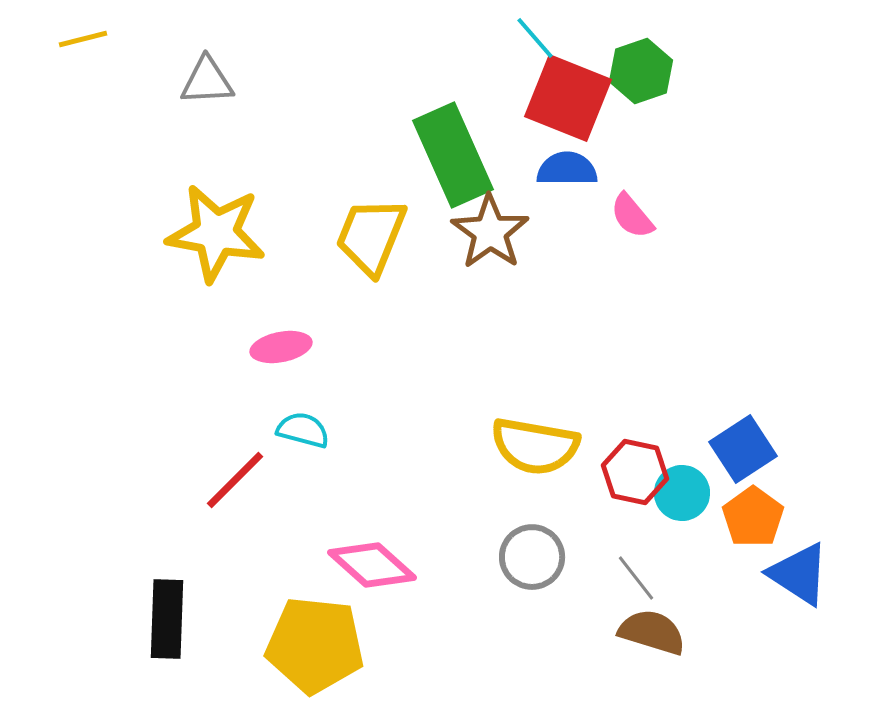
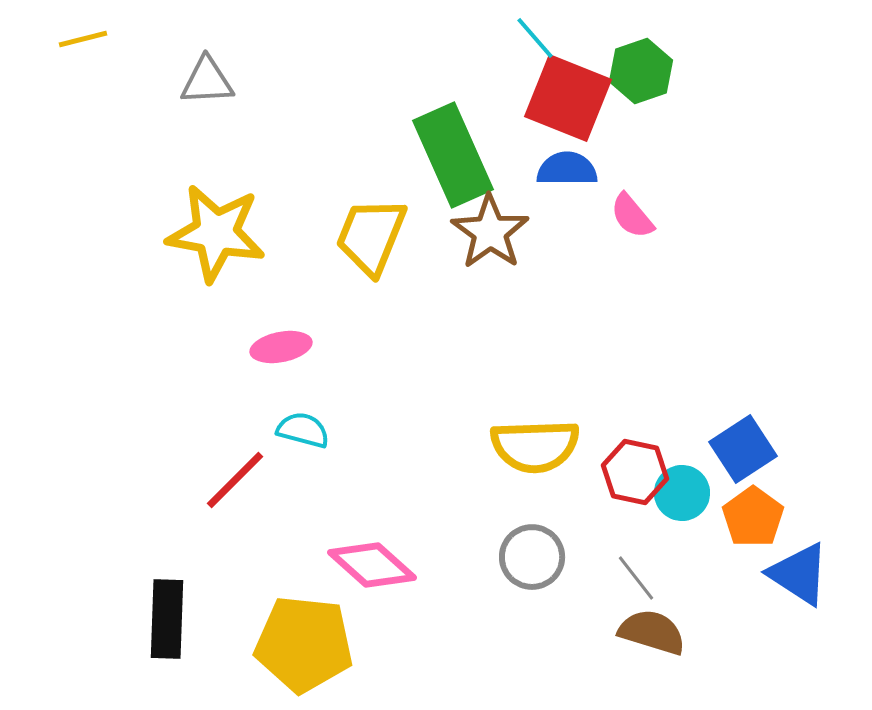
yellow semicircle: rotated 12 degrees counterclockwise
yellow pentagon: moved 11 px left, 1 px up
